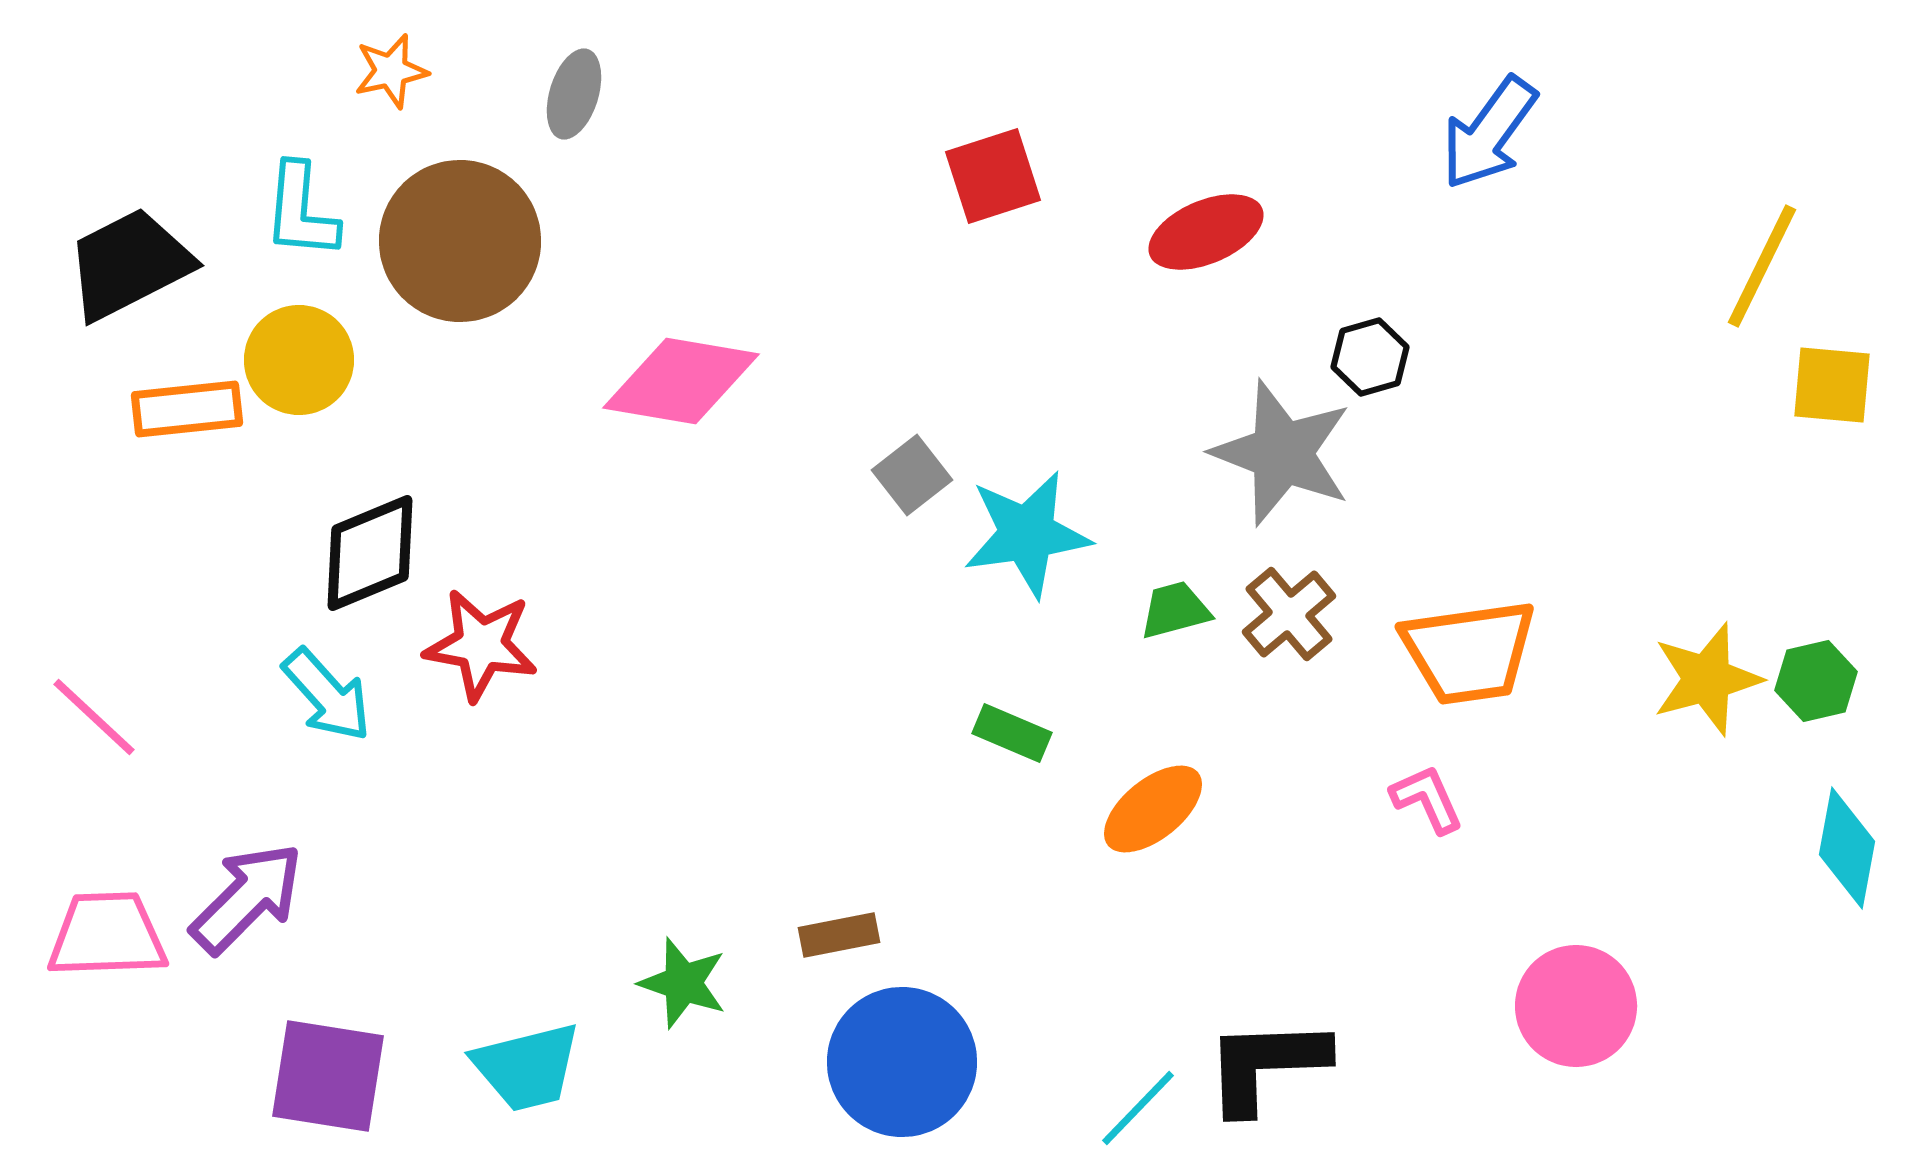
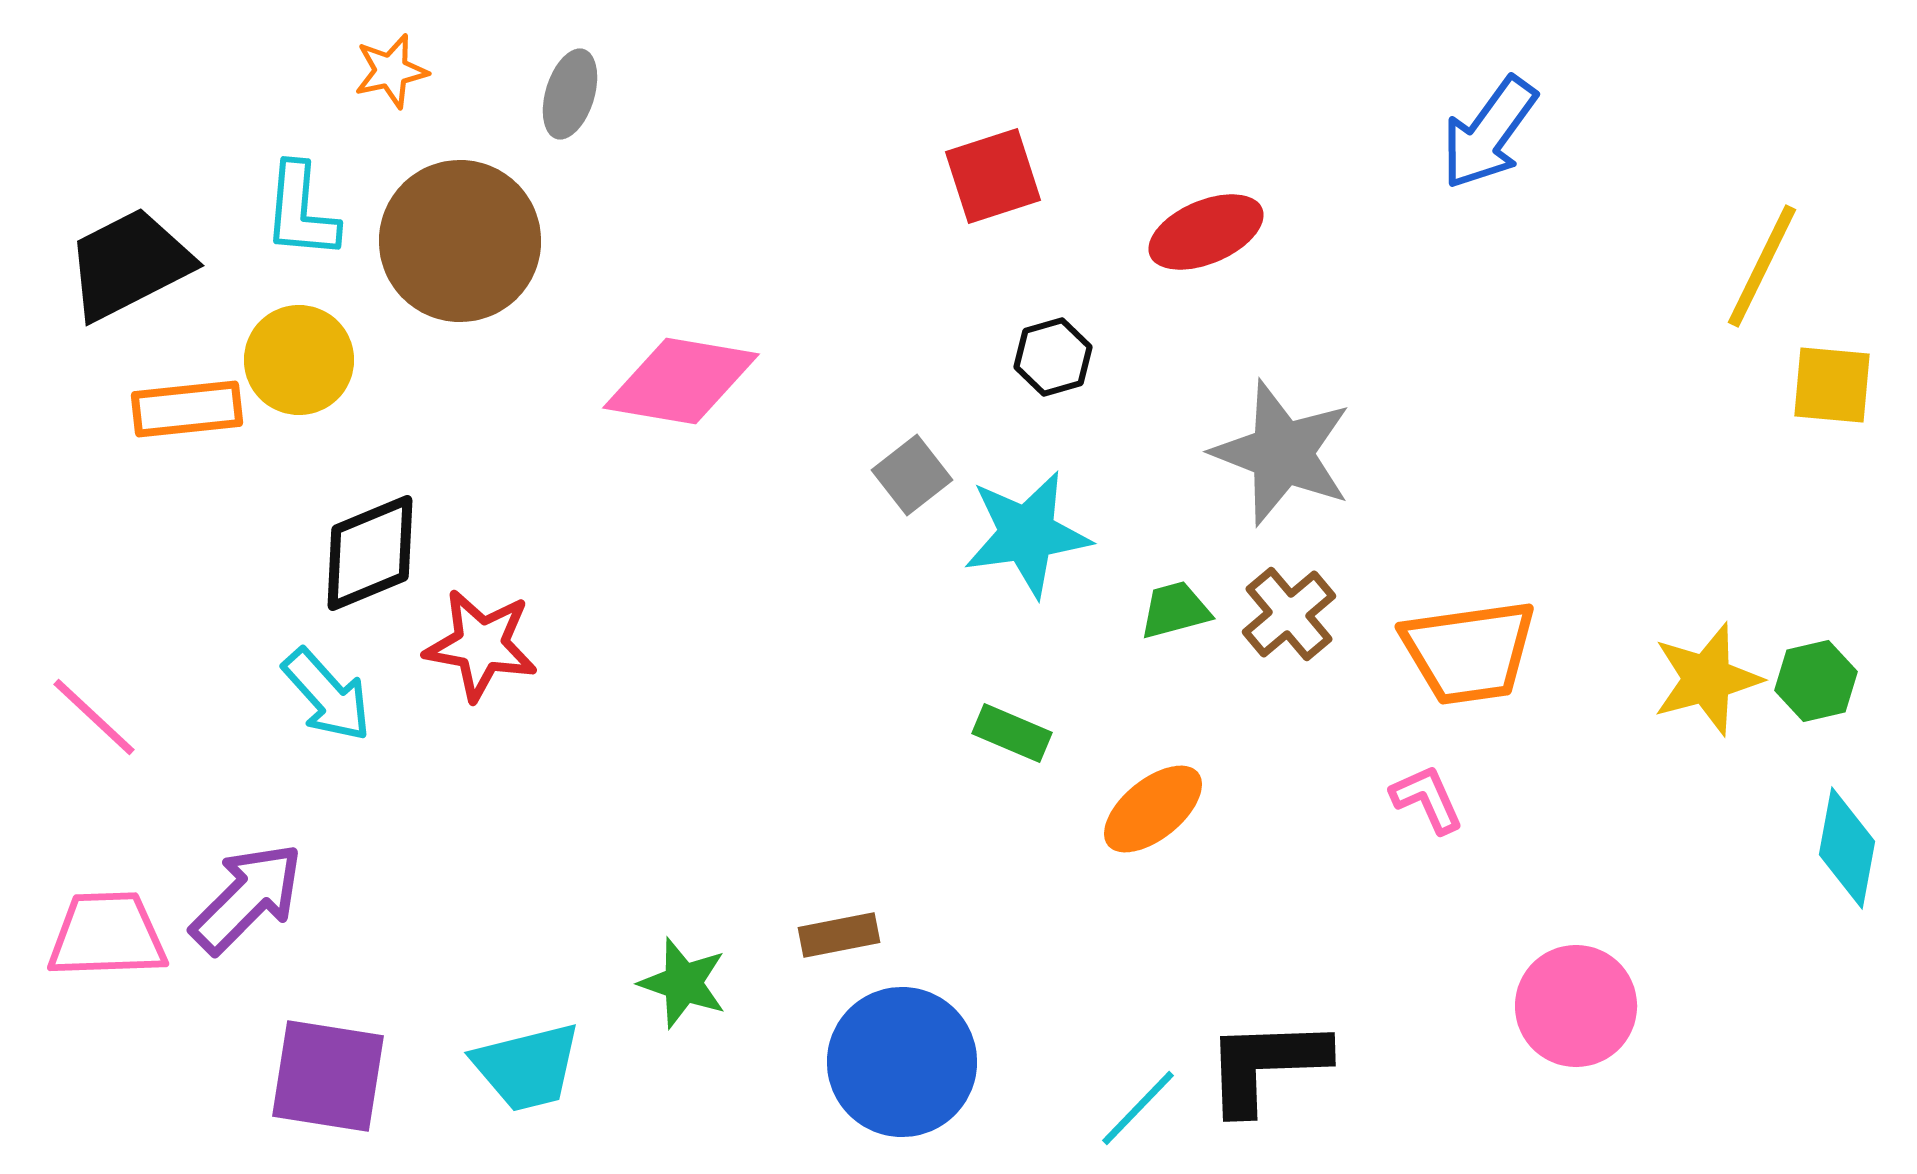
gray ellipse: moved 4 px left
black hexagon: moved 317 px left
